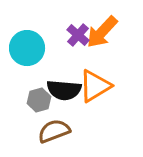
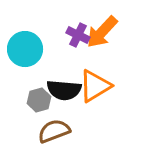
purple cross: rotated 15 degrees counterclockwise
cyan circle: moved 2 px left, 1 px down
